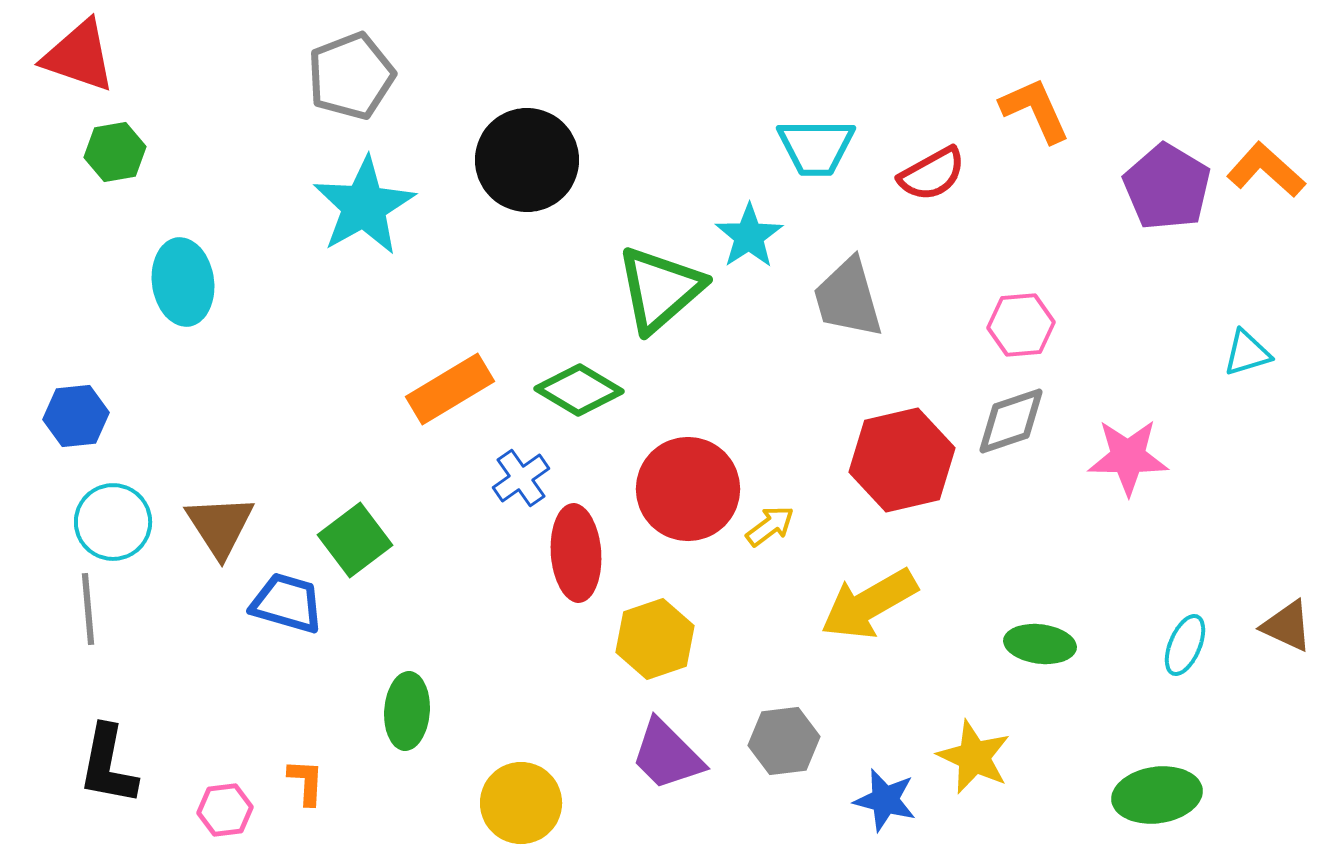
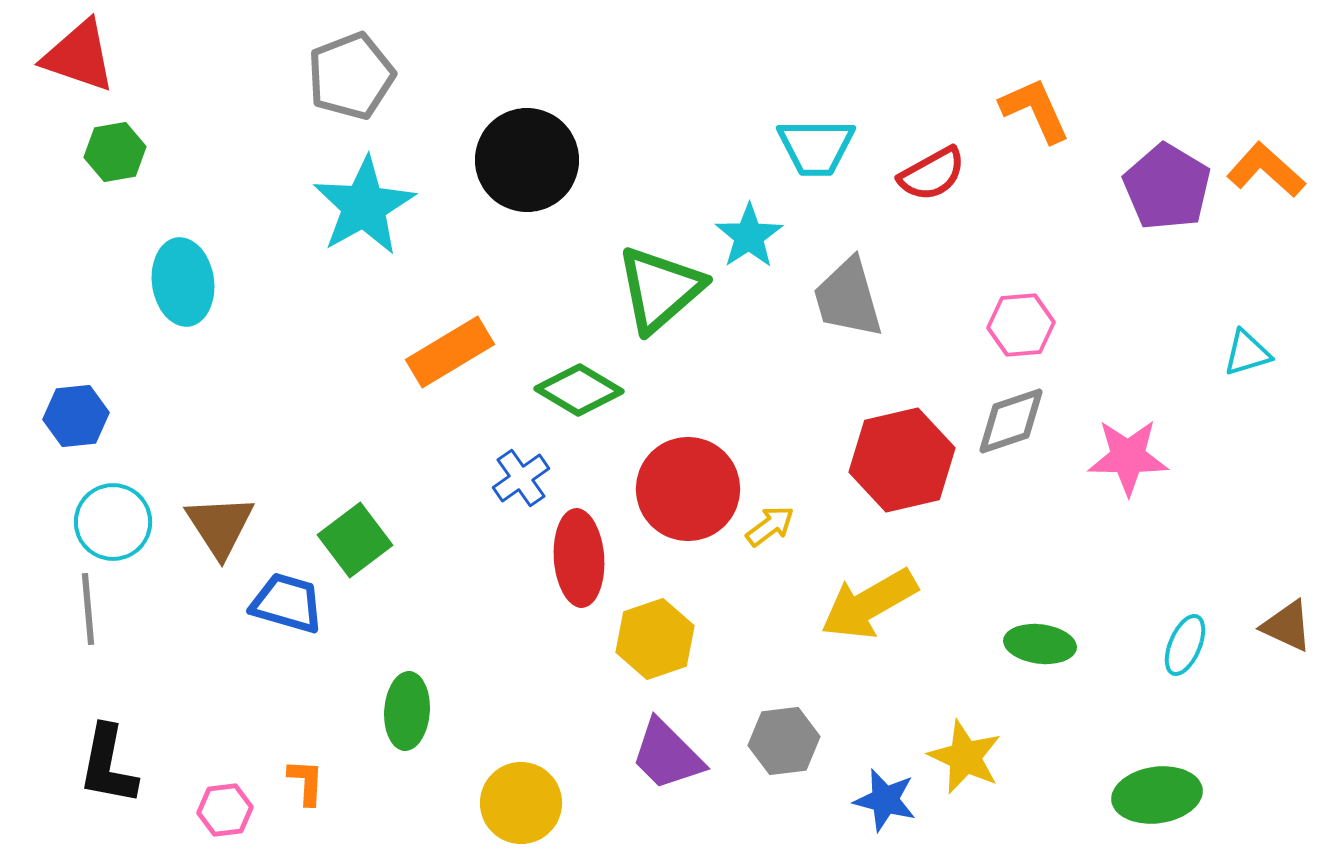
orange rectangle at (450, 389): moved 37 px up
red ellipse at (576, 553): moved 3 px right, 5 px down
yellow star at (974, 757): moved 9 px left
